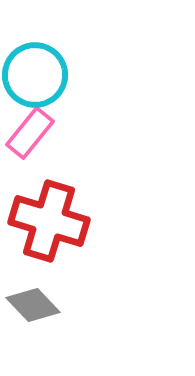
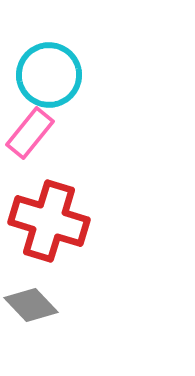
cyan circle: moved 14 px right
gray diamond: moved 2 px left
